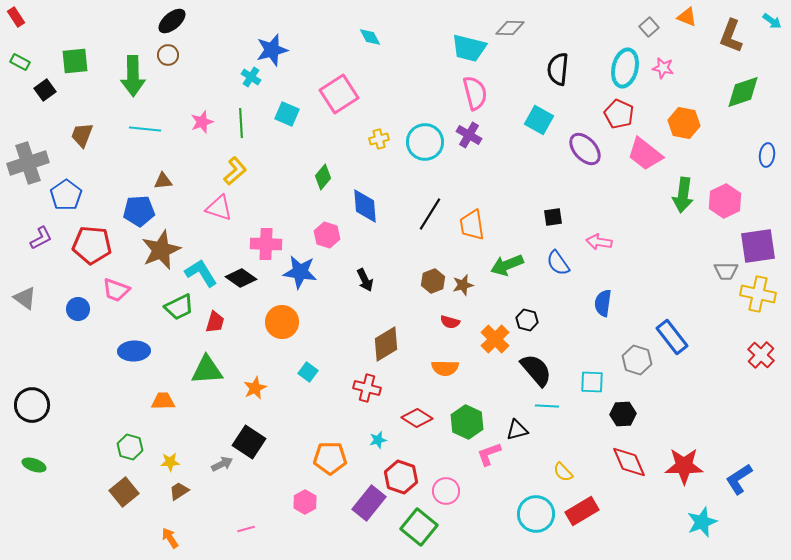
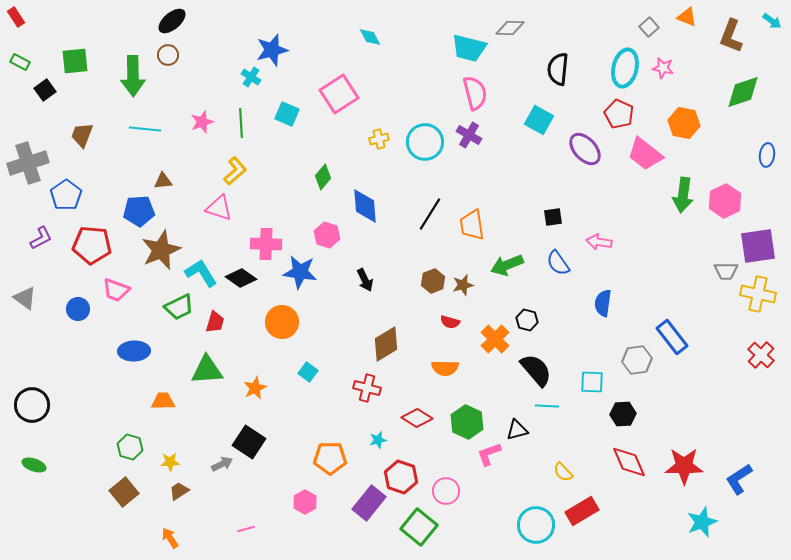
gray hexagon at (637, 360): rotated 24 degrees counterclockwise
cyan circle at (536, 514): moved 11 px down
